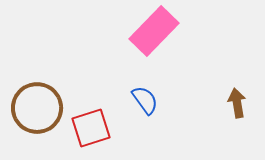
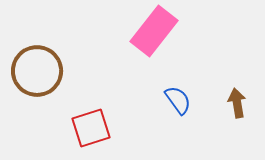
pink rectangle: rotated 6 degrees counterclockwise
blue semicircle: moved 33 px right
brown circle: moved 37 px up
